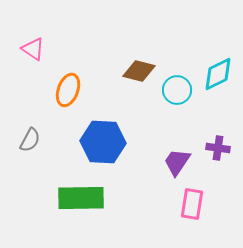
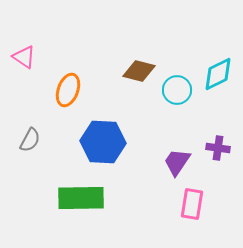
pink triangle: moved 9 px left, 8 px down
